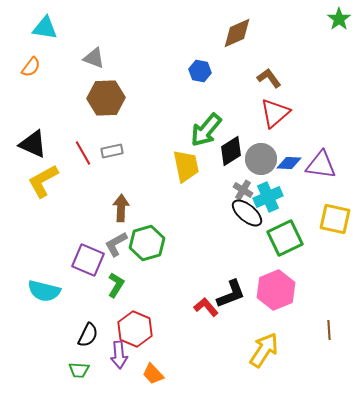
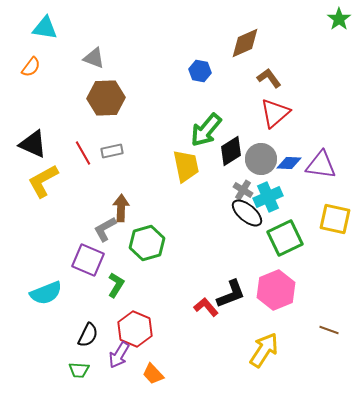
brown diamond: moved 8 px right, 10 px down
gray L-shape: moved 11 px left, 15 px up
cyan semicircle: moved 2 px right, 2 px down; rotated 36 degrees counterclockwise
brown line: rotated 66 degrees counterclockwise
purple arrow: rotated 36 degrees clockwise
